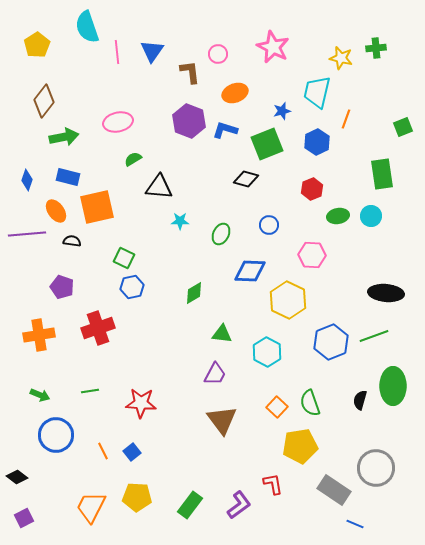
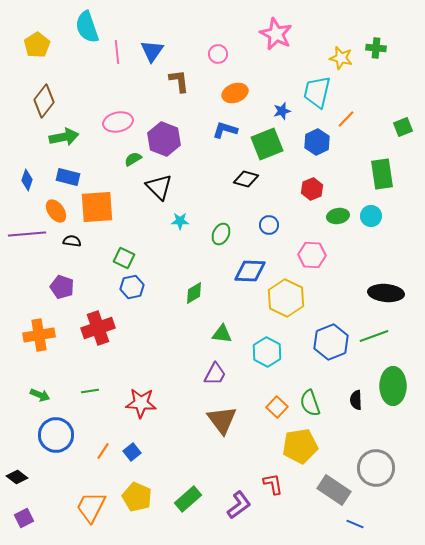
pink star at (273, 47): moved 3 px right, 13 px up
green cross at (376, 48): rotated 12 degrees clockwise
brown L-shape at (190, 72): moved 11 px left, 9 px down
orange line at (346, 119): rotated 24 degrees clockwise
purple hexagon at (189, 121): moved 25 px left, 18 px down
black triangle at (159, 187): rotated 40 degrees clockwise
orange square at (97, 207): rotated 9 degrees clockwise
yellow hexagon at (288, 300): moved 2 px left, 2 px up
black semicircle at (360, 400): moved 4 px left; rotated 18 degrees counterclockwise
orange line at (103, 451): rotated 60 degrees clockwise
yellow pentagon at (137, 497): rotated 20 degrees clockwise
green rectangle at (190, 505): moved 2 px left, 6 px up; rotated 12 degrees clockwise
